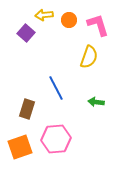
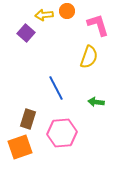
orange circle: moved 2 px left, 9 px up
brown rectangle: moved 1 px right, 10 px down
pink hexagon: moved 6 px right, 6 px up
